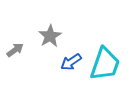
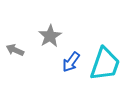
gray arrow: rotated 120 degrees counterclockwise
blue arrow: rotated 20 degrees counterclockwise
